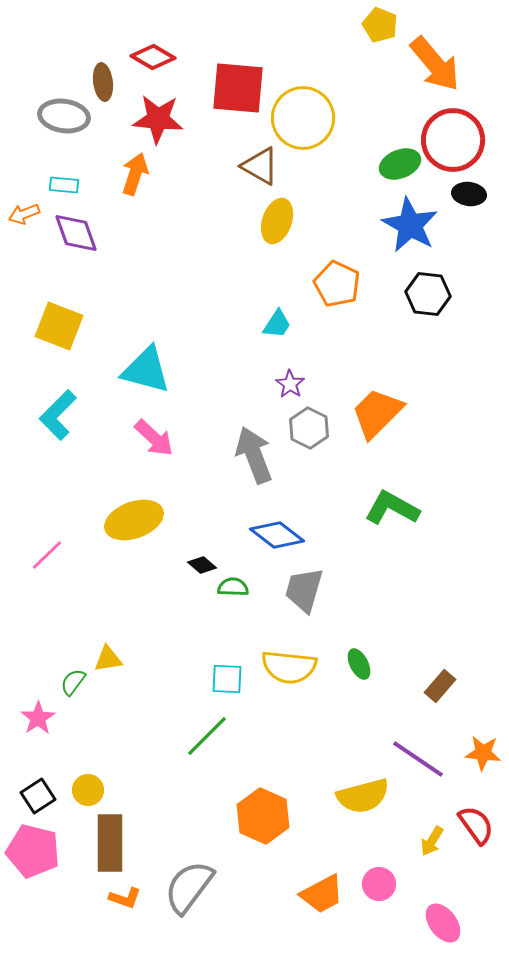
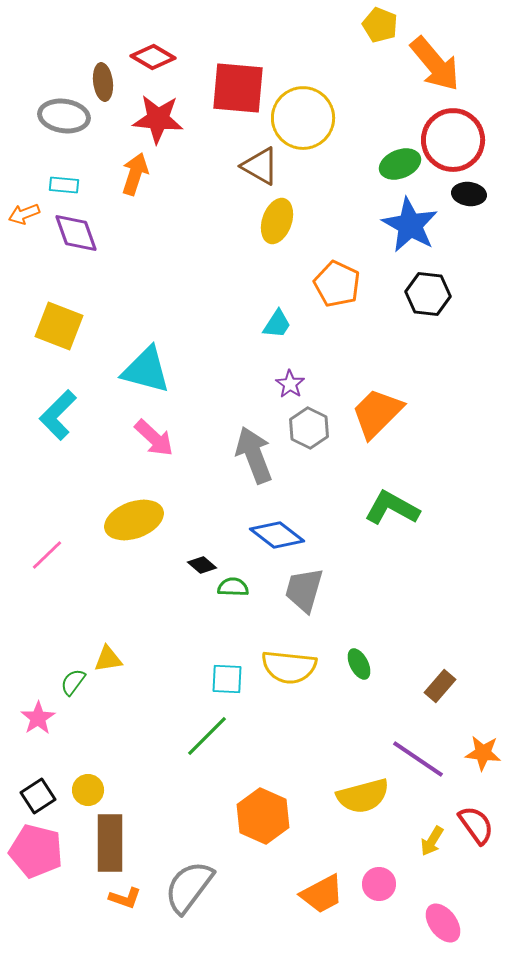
pink pentagon at (33, 851): moved 3 px right
